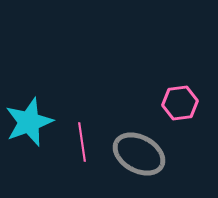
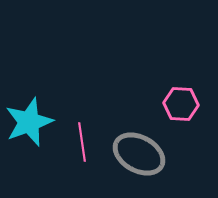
pink hexagon: moved 1 px right, 1 px down; rotated 12 degrees clockwise
